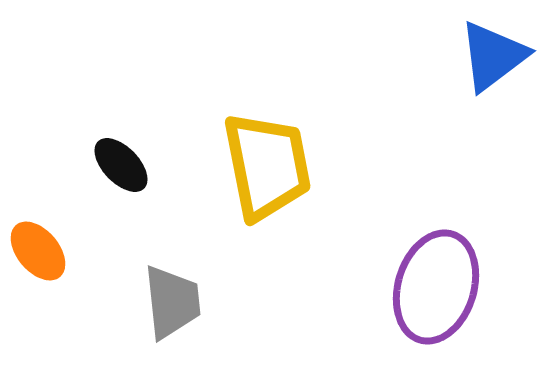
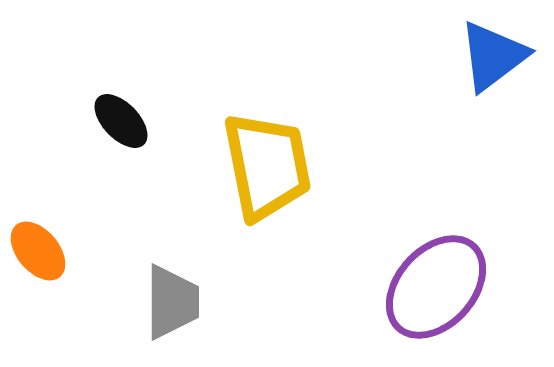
black ellipse: moved 44 px up
purple ellipse: rotated 25 degrees clockwise
gray trapezoid: rotated 6 degrees clockwise
